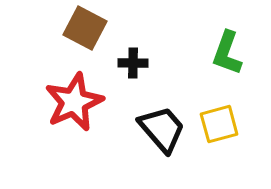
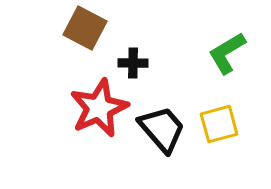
green L-shape: rotated 39 degrees clockwise
red star: moved 25 px right, 6 px down
